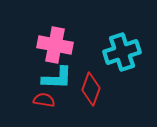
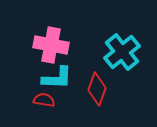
pink cross: moved 4 px left
cyan cross: rotated 21 degrees counterclockwise
red diamond: moved 6 px right
